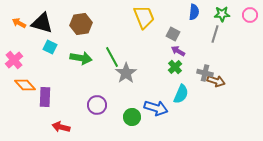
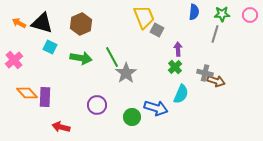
brown hexagon: rotated 15 degrees counterclockwise
gray square: moved 16 px left, 4 px up
purple arrow: moved 2 px up; rotated 56 degrees clockwise
orange diamond: moved 2 px right, 8 px down
